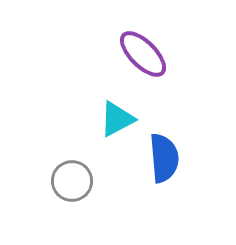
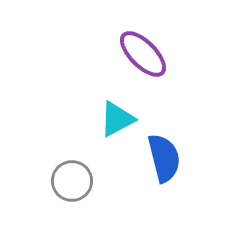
blue semicircle: rotated 9 degrees counterclockwise
